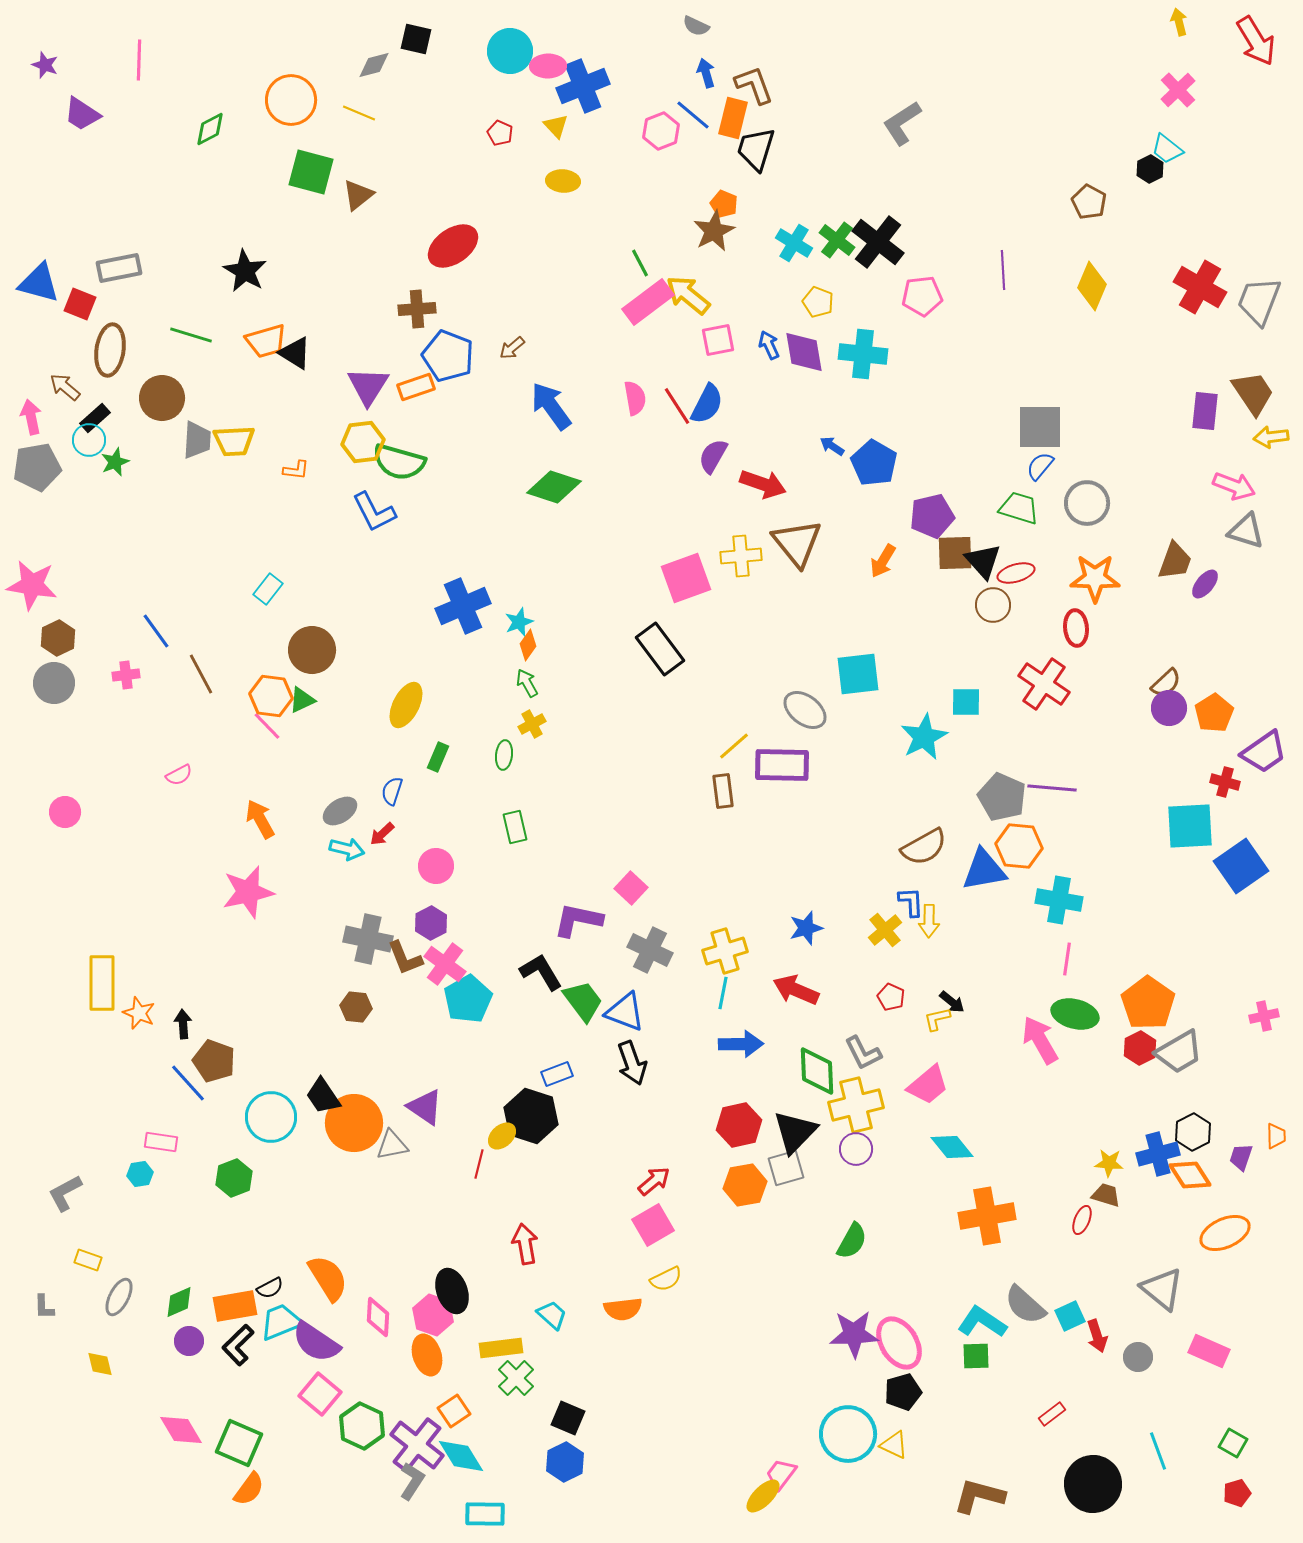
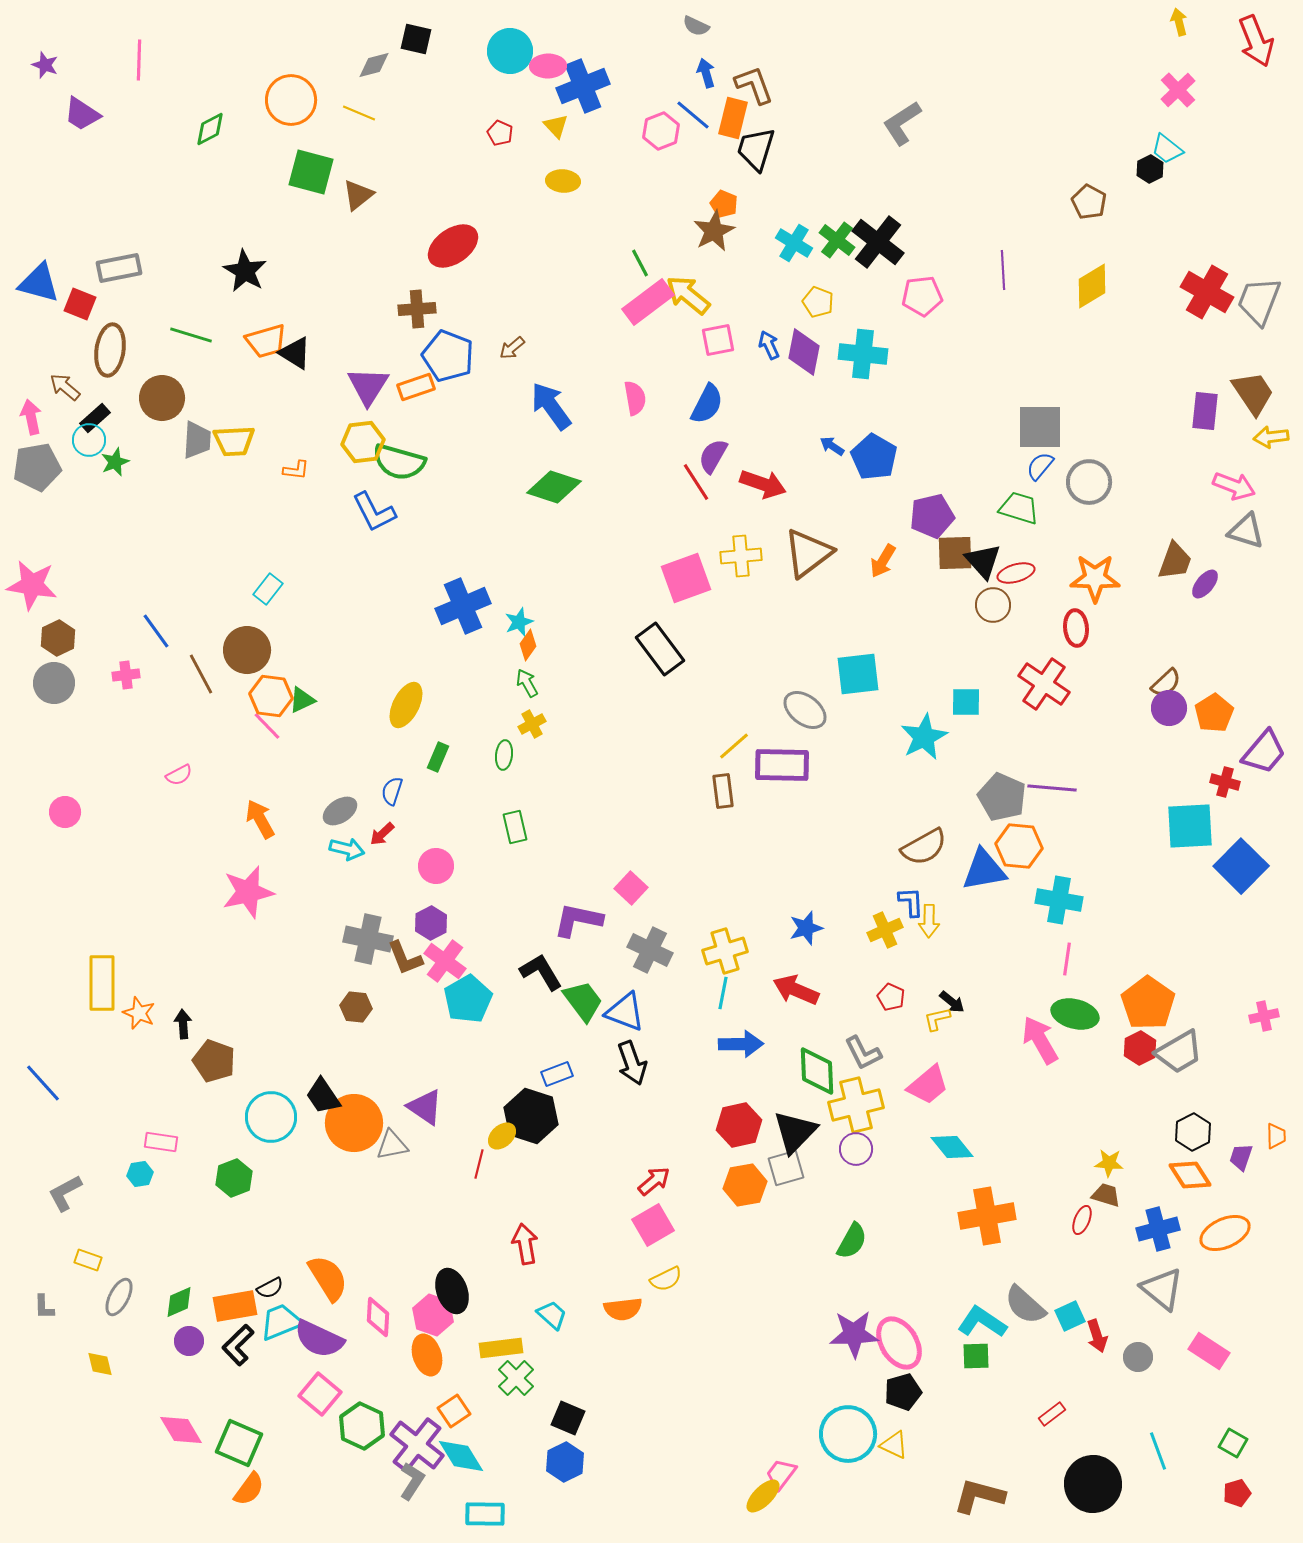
red arrow at (1256, 41): rotated 9 degrees clockwise
yellow diamond at (1092, 286): rotated 36 degrees clockwise
red cross at (1200, 287): moved 7 px right, 5 px down
purple diamond at (804, 352): rotated 21 degrees clockwise
red line at (677, 406): moved 19 px right, 76 px down
blue pentagon at (874, 463): moved 6 px up
gray circle at (1087, 503): moved 2 px right, 21 px up
brown triangle at (797, 543): moved 11 px right, 10 px down; rotated 32 degrees clockwise
brown circle at (312, 650): moved 65 px left
purple trapezoid at (1264, 752): rotated 15 degrees counterclockwise
blue square at (1241, 866): rotated 10 degrees counterclockwise
yellow cross at (885, 930): rotated 16 degrees clockwise
pink cross at (445, 964): moved 3 px up
blue line at (188, 1083): moved 145 px left
blue cross at (1158, 1154): moved 75 px down
purple semicircle at (316, 1342): moved 3 px right, 3 px up; rotated 9 degrees counterclockwise
pink rectangle at (1209, 1351): rotated 9 degrees clockwise
